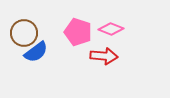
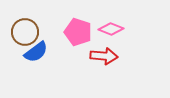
brown circle: moved 1 px right, 1 px up
